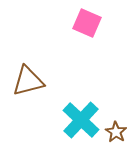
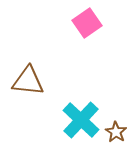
pink square: rotated 32 degrees clockwise
brown triangle: rotated 20 degrees clockwise
